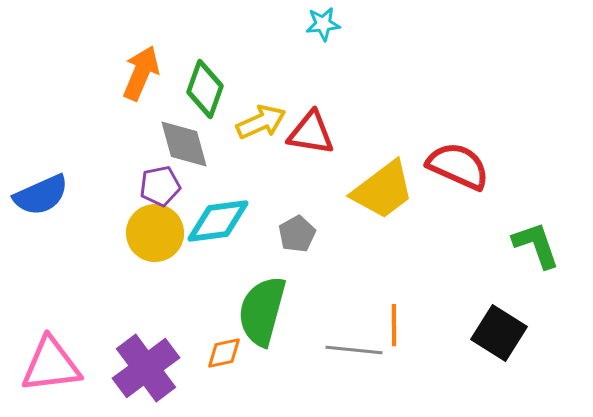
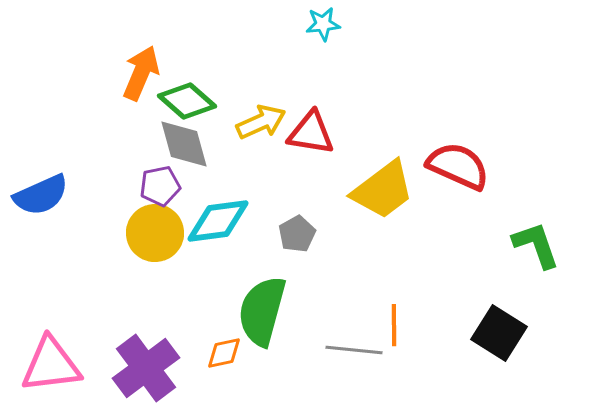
green diamond: moved 18 px left, 12 px down; rotated 68 degrees counterclockwise
